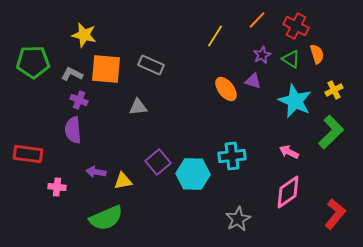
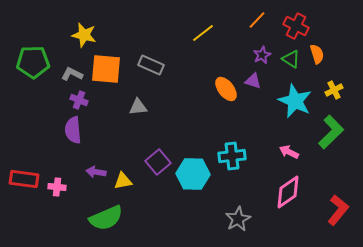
yellow line: moved 12 px left, 3 px up; rotated 20 degrees clockwise
red rectangle: moved 4 px left, 25 px down
red L-shape: moved 3 px right, 4 px up
